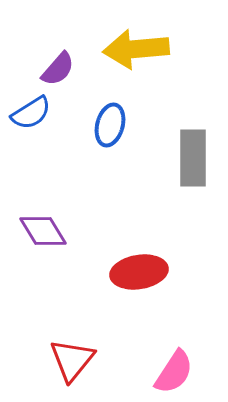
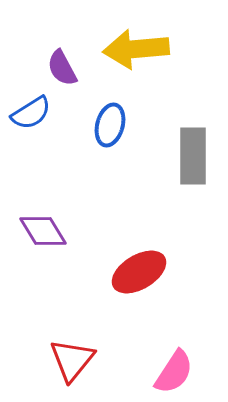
purple semicircle: moved 4 px right, 1 px up; rotated 111 degrees clockwise
gray rectangle: moved 2 px up
red ellipse: rotated 22 degrees counterclockwise
